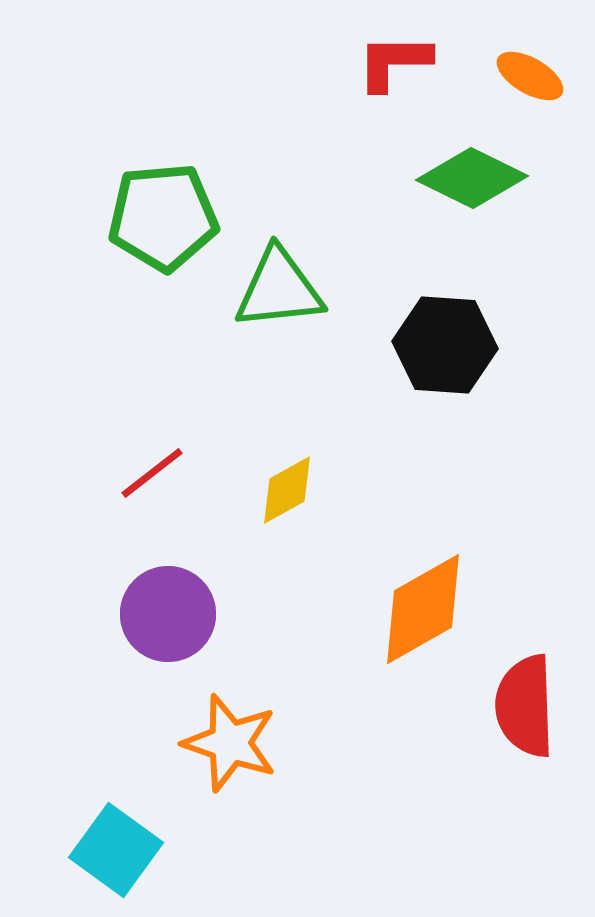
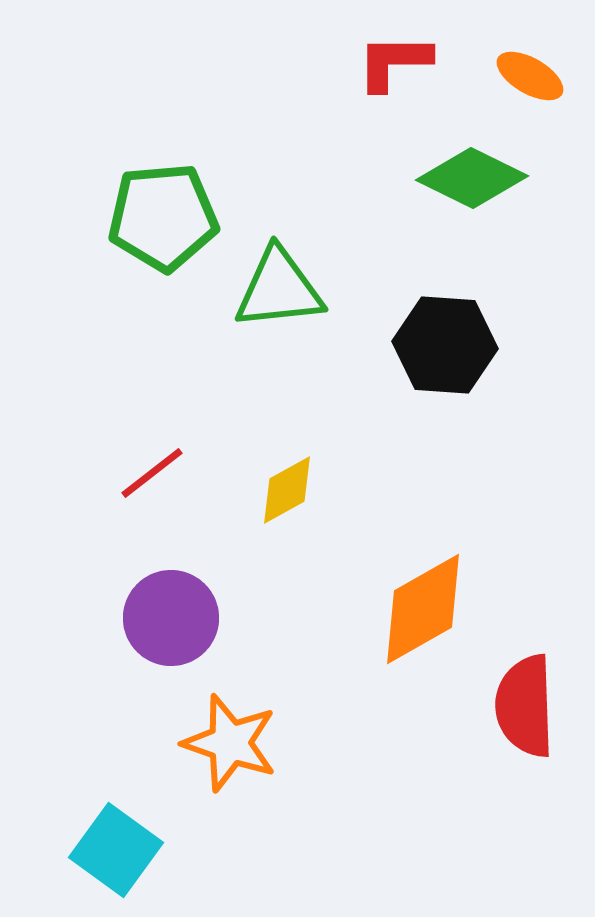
purple circle: moved 3 px right, 4 px down
